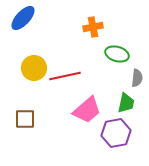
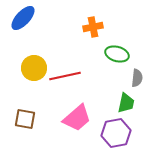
pink trapezoid: moved 10 px left, 8 px down
brown square: rotated 10 degrees clockwise
